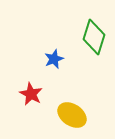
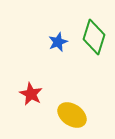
blue star: moved 4 px right, 17 px up
